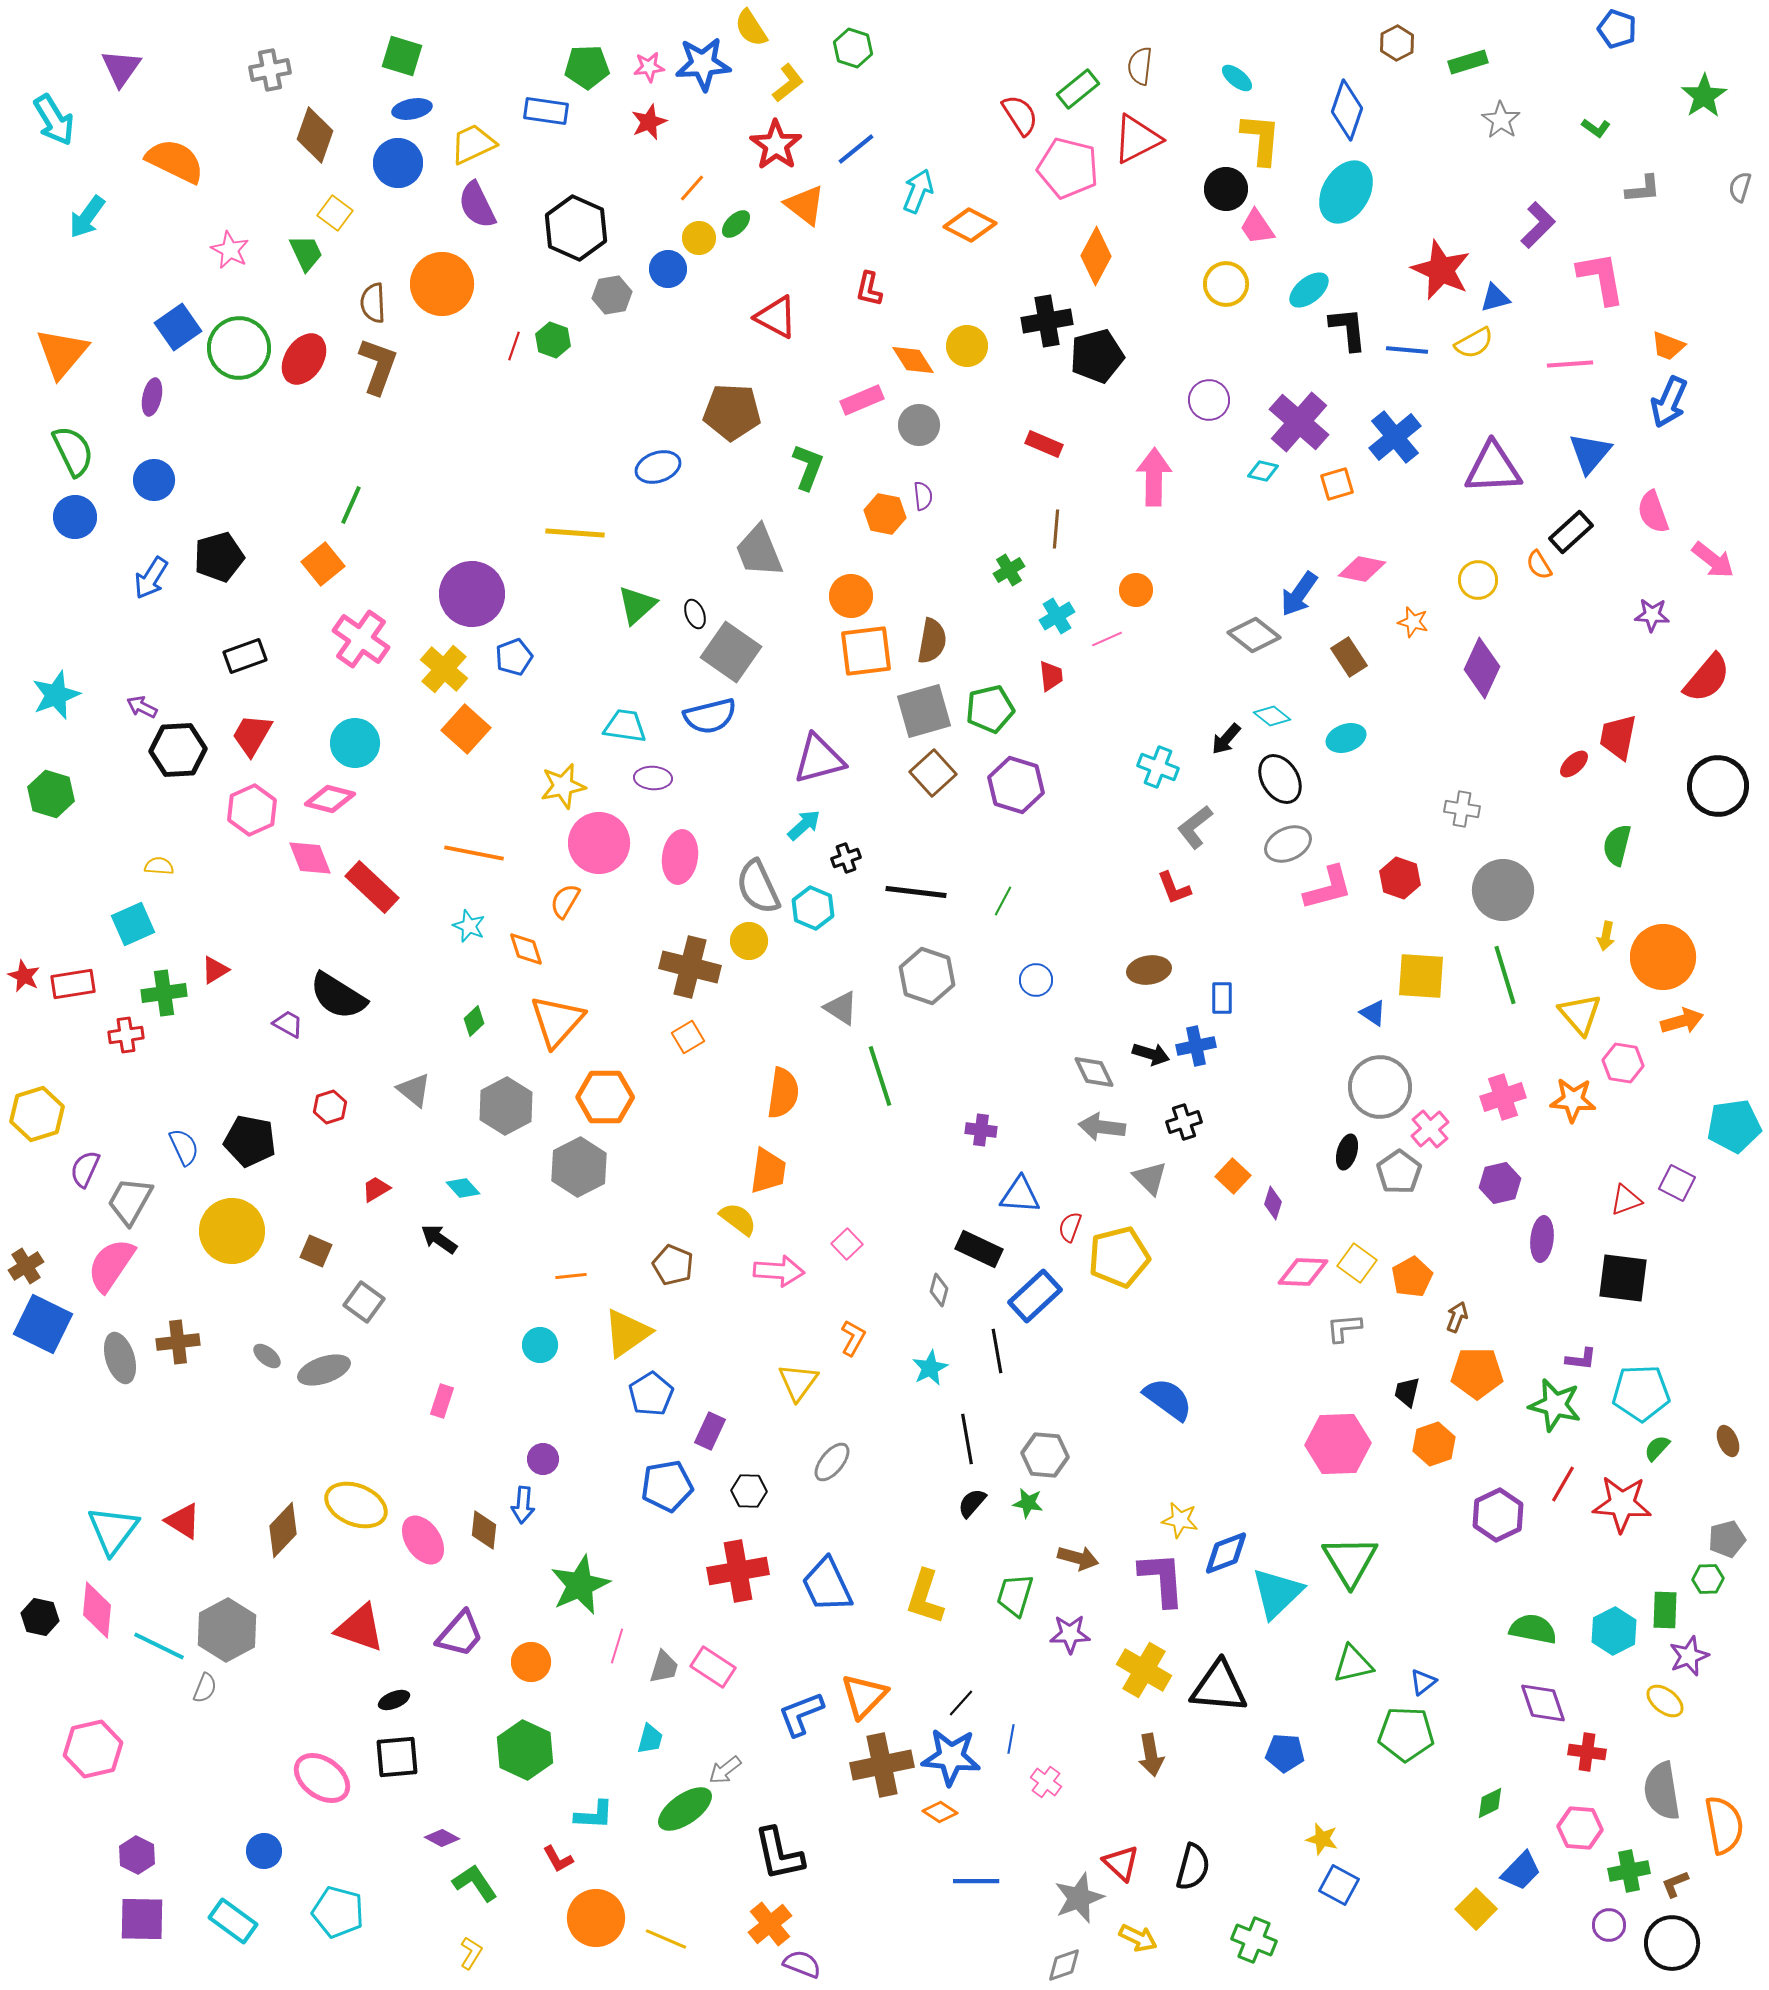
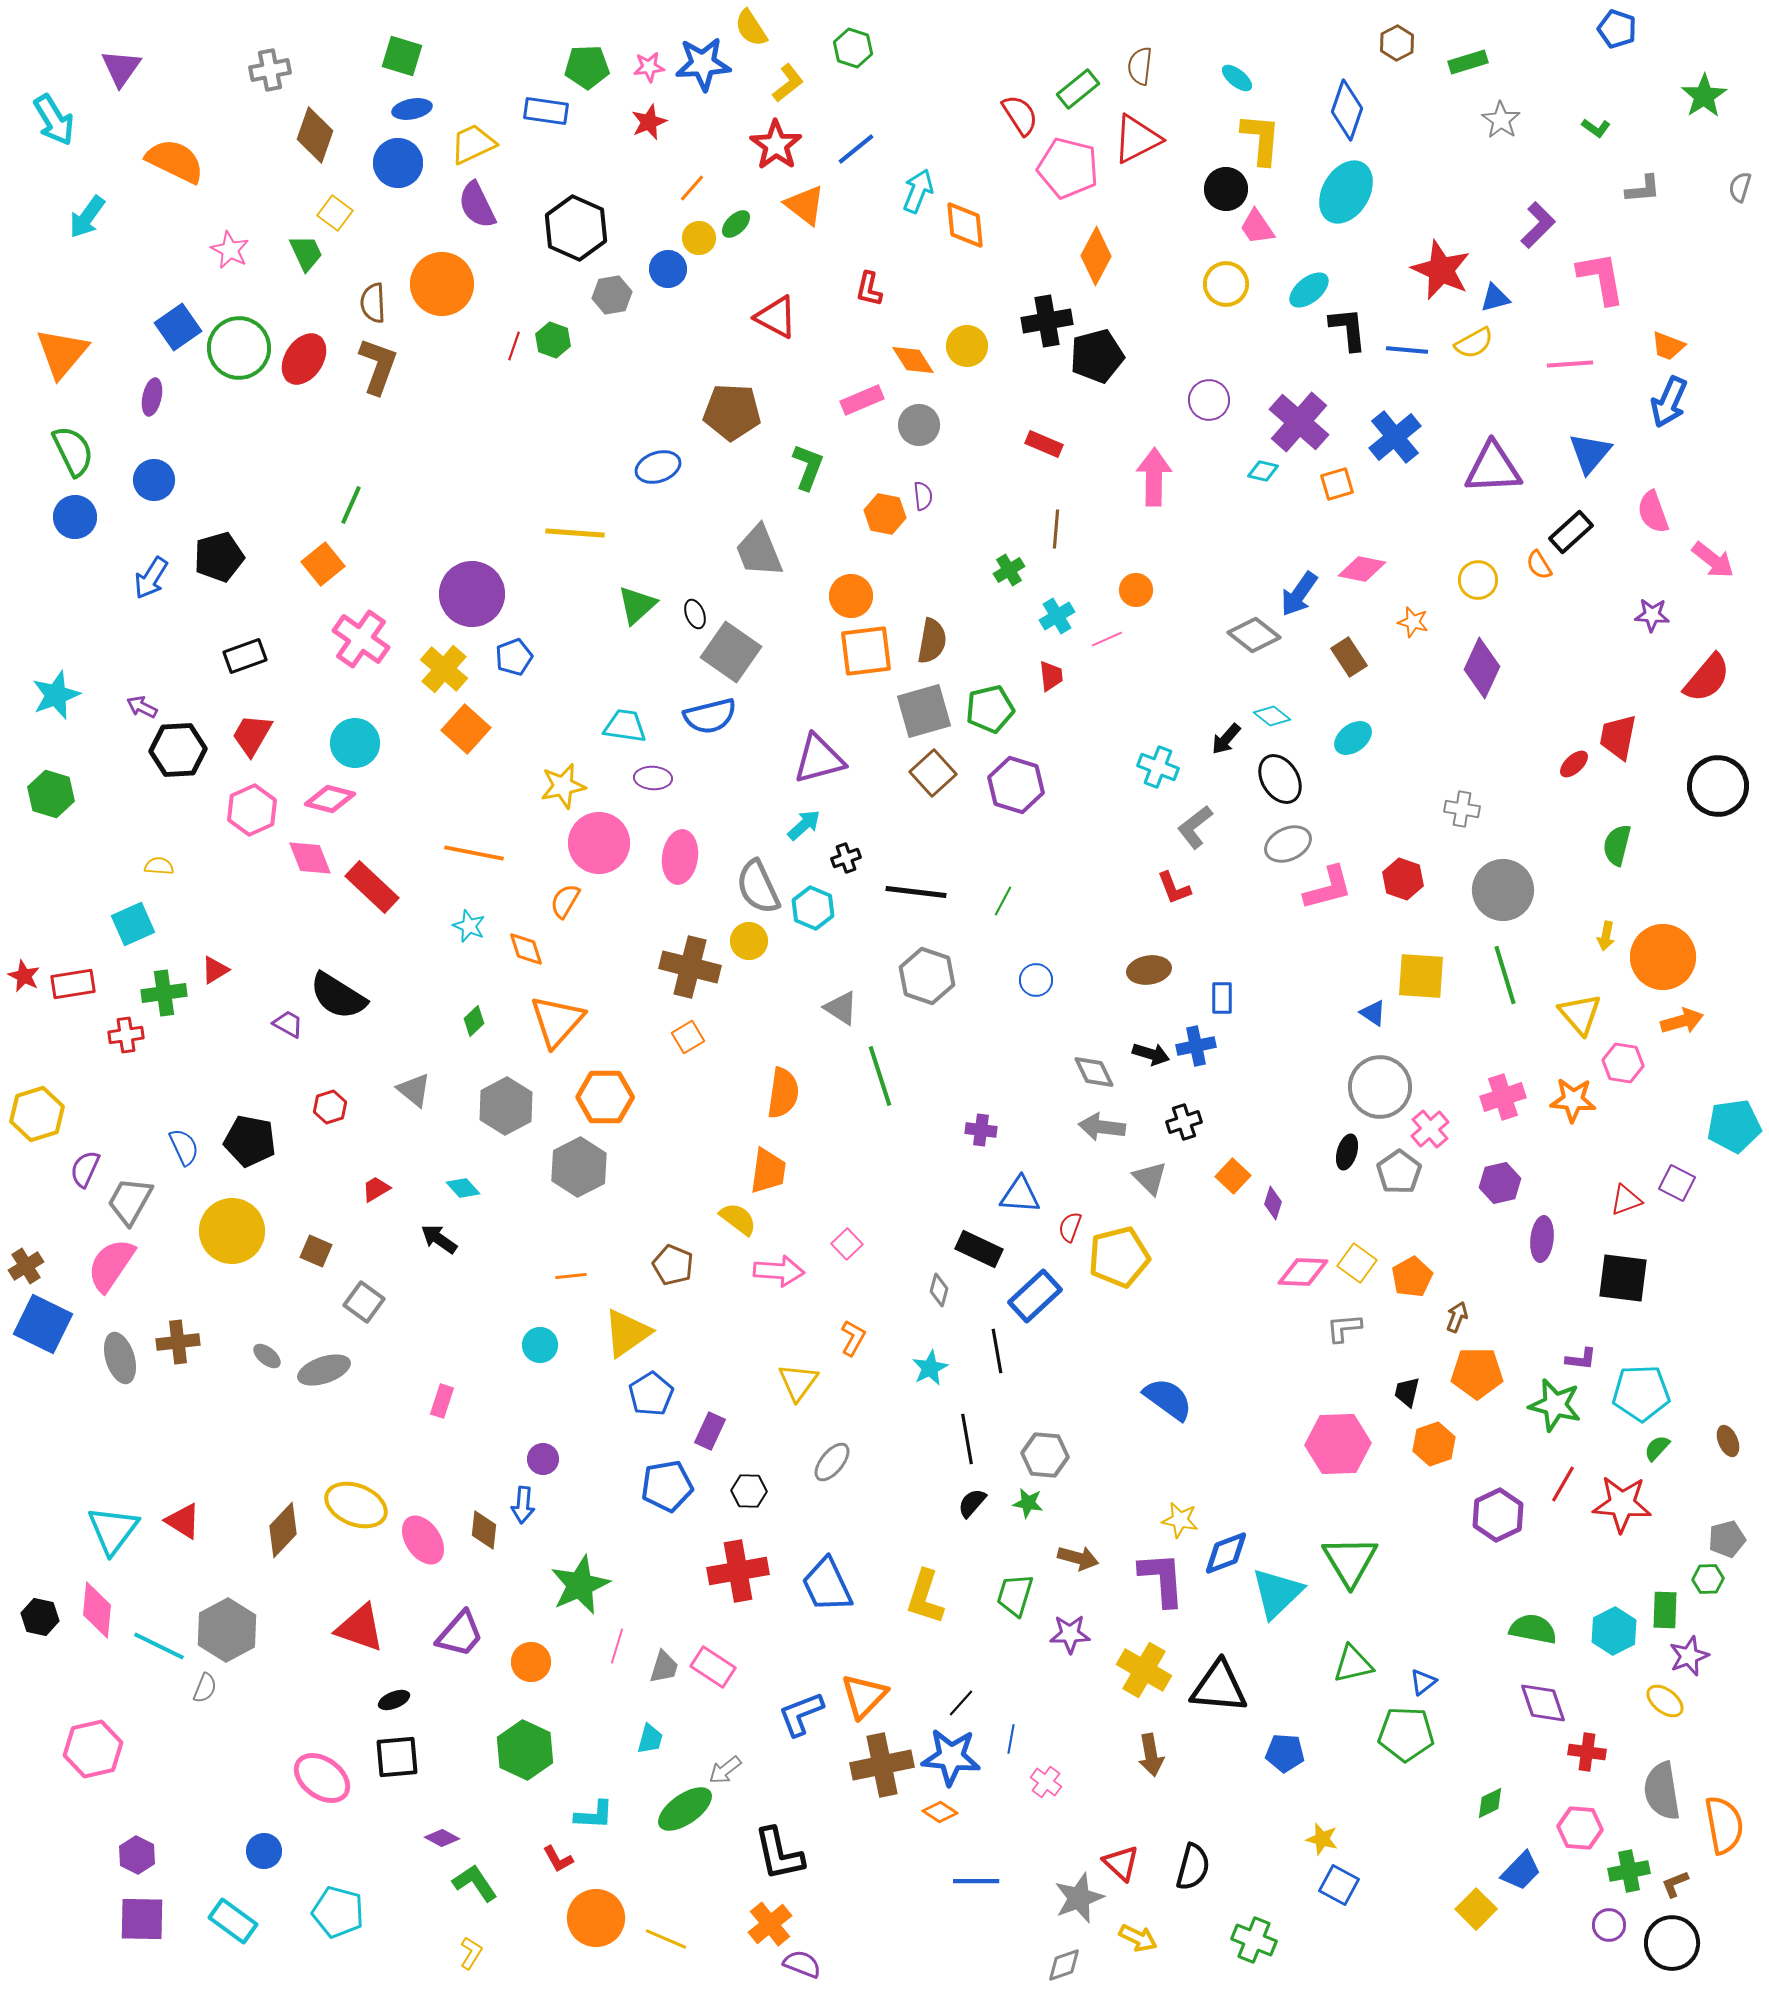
orange diamond at (970, 225): moved 5 px left; rotated 57 degrees clockwise
cyan ellipse at (1346, 738): moved 7 px right; rotated 18 degrees counterclockwise
red hexagon at (1400, 878): moved 3 px right, 1 px down
